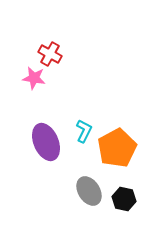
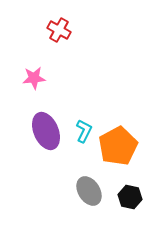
red cross: moved 9 px right, 24 px up
pink star: rotated 15 degrees counterclockwise
purple ellipse: moved 11 px up
orange pentagon: moved 1 px right, 2 px up
black hexagon: moved 6 px right, 2 px up
